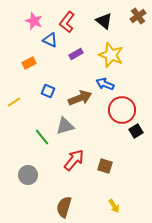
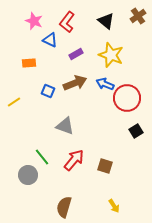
black triangle: moved 2 px right
orange rectangle: rotated 24 degrees clockwise
brown arrow: moved 5 px left, 15 px up
red circle: moved 5 px right, 12 px up
gray triangle: rotated 36 degrees clockwise
green line: moved 20 px down
